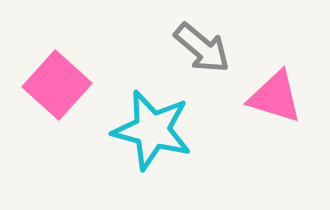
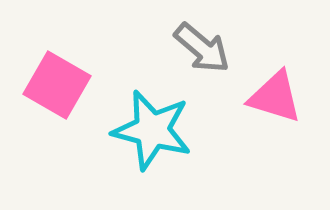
pink square: rotated 12 degrees counterclockwise
